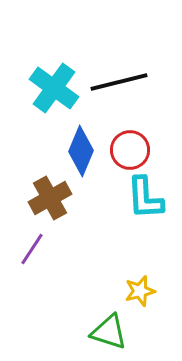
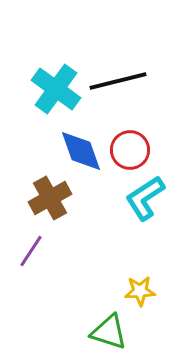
black line: moved 1 px left, 1 px up
cyan cross: moved 2 px right, 1 px down
blue diamond: rotated 42 degrees counterclockwise
cyan L-shape: rotated 60 degrees clockwise
purple line: moved 1 px left, 2 px down
yellow star: rotated 12 degrees clockwise
